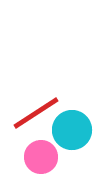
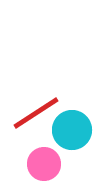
pink circle: moved 3 px right, 7 px down
